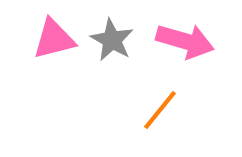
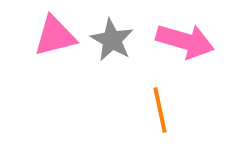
pink triangle: moved 1 px right, 3 px up
orange line: rotated 51 degrees counterclockwise
